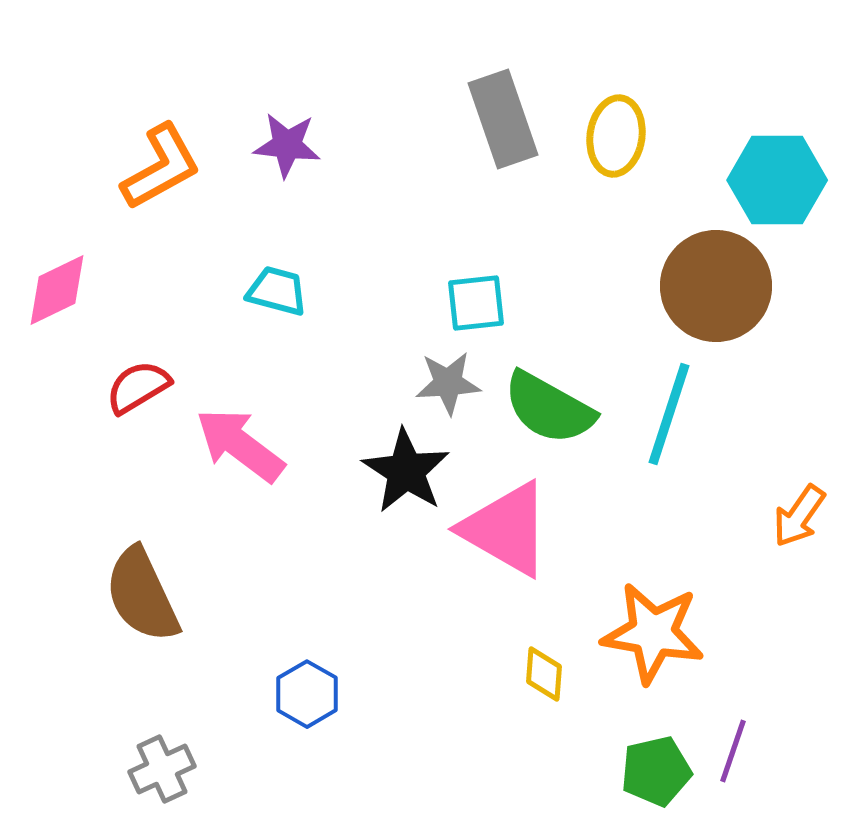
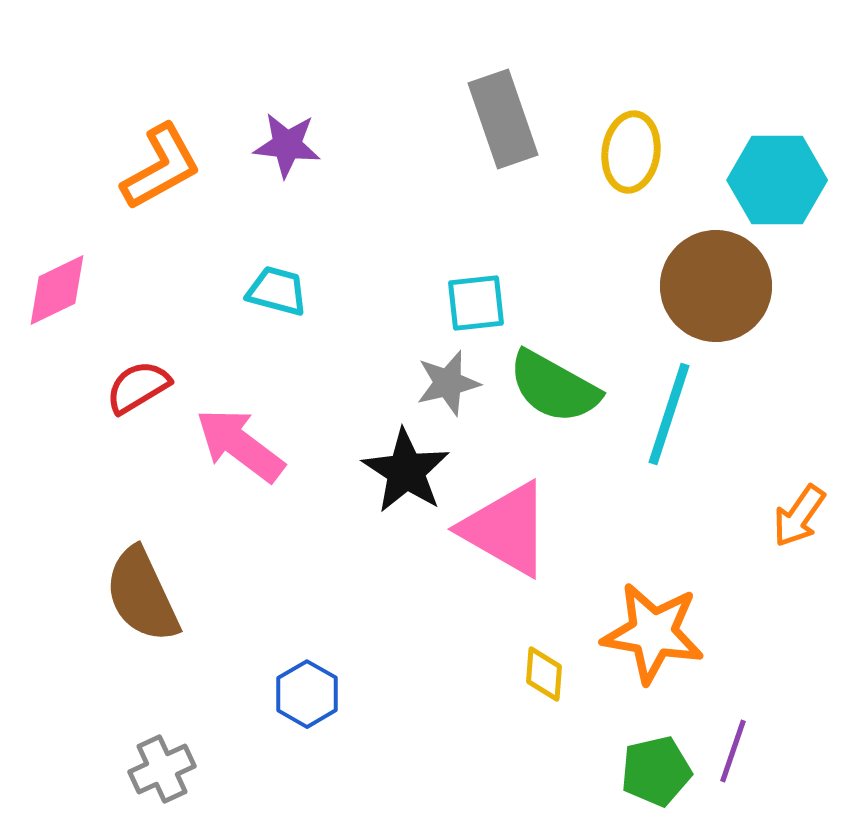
yellow ellipse: moved 15 px right, 16 px down
gray star: rotated 10 degrees counterclockwise
green semicircle: moved 5 px right, 21 px up
